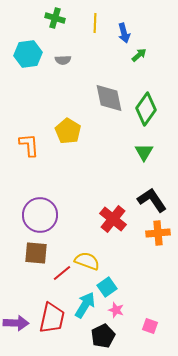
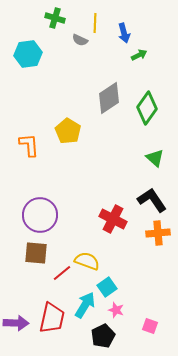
green arrow: rotated 14 degrees clockwise
gray semicircle: moved 17 px right, 20 px up; rotated 28 degrees clockwise
gray diamond: rotated 68 degrees clockwise
green diamond: moved 1 px right, 1 px up
green triangle: moved 11 px right, 6 px down; rotated 18 degrees counterclockwise
red cross: rotated 12 degrees counterclockwise
